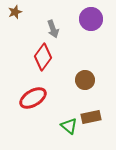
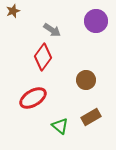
brown star: moved 2 px left, 1 px up
purple circle: moved 5 px right, 2 px down
gray arrow: moved 1 px left, 1 px down; rotated 36 degrees counterclockwise
brown circle: moved 1 px right
brown rectangle: rotated 18 degrees counterclockwise
green triangle: moved 9 px left
